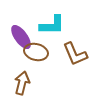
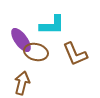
purple ellipse: moved 3 px down
